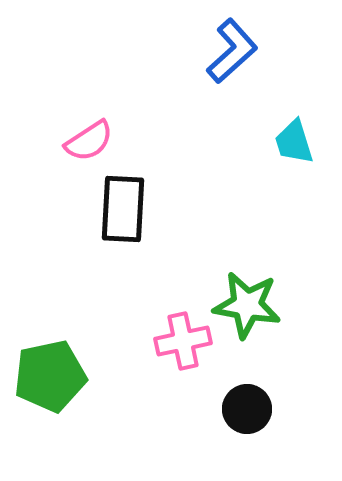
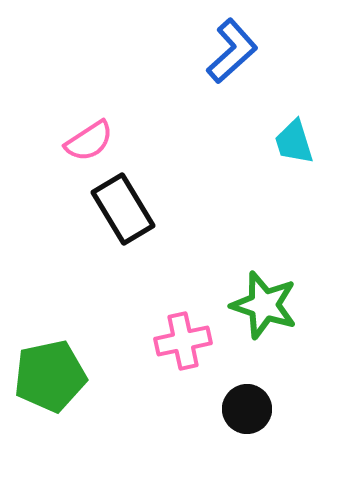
black rectangle: rotated 34 degrees counterclockwise
green star: moved 17 px right; rotated 8 degrees clockwise
